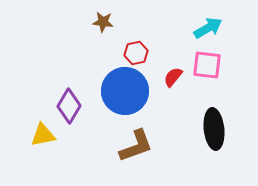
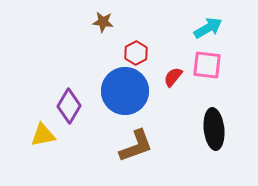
red hexagon: rotated 15 degrees counterclockwise
